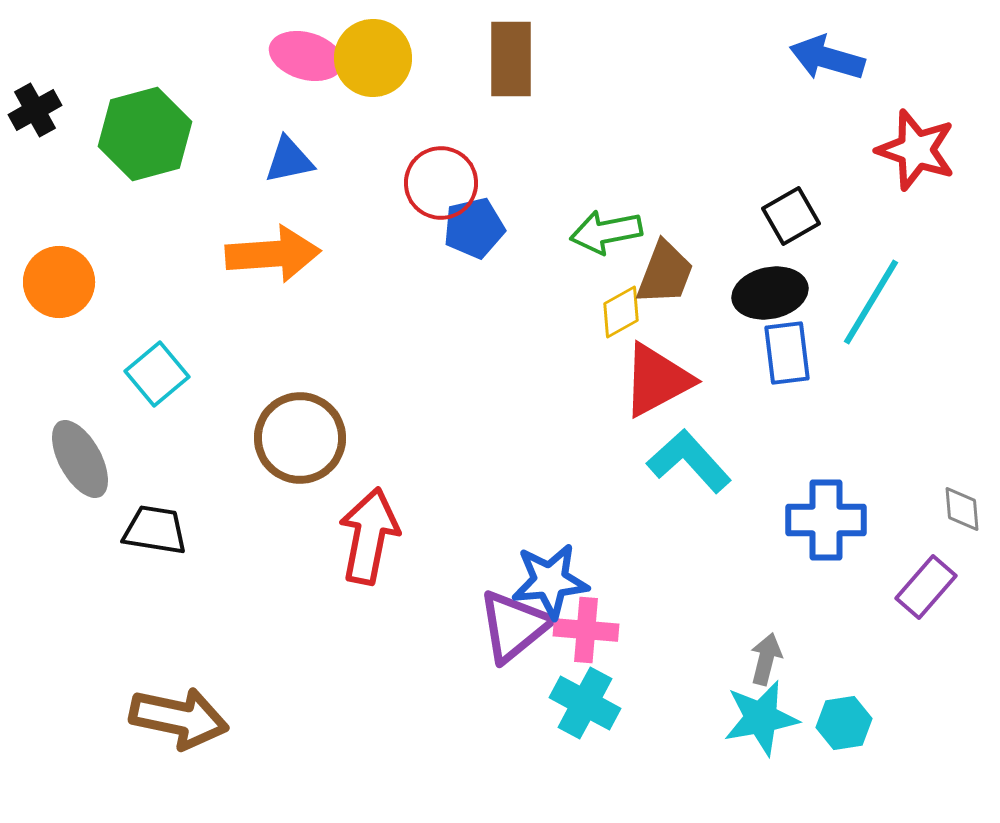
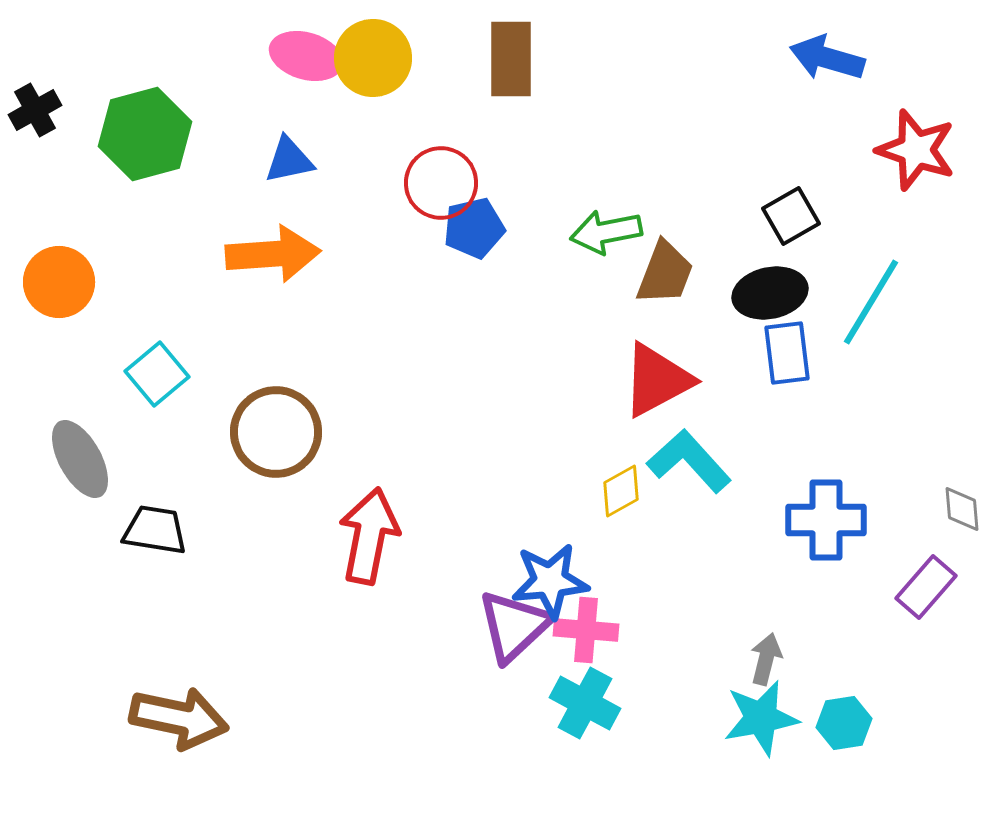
yellow diamond: moved 179 px down
brown circle: moved 24 px left, 6 px up
purple triangle: rotated 4 degrees counterclockwise
